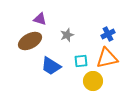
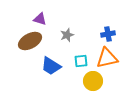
blue cross: rotated 16 degrees clockwise
